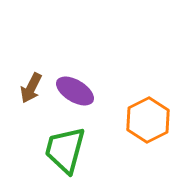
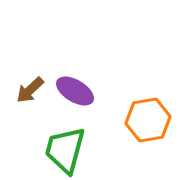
brown arrow: moved 1 px left, 2 px down; rotated 20 degrees clockwise
orange hexagon: rotated 18 degrees clockwise
